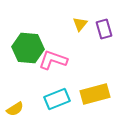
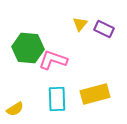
purple rectangle: rotated 48 degrees counterclockwise
cyan rectangle: rotated 70 degrees counterclockwise
